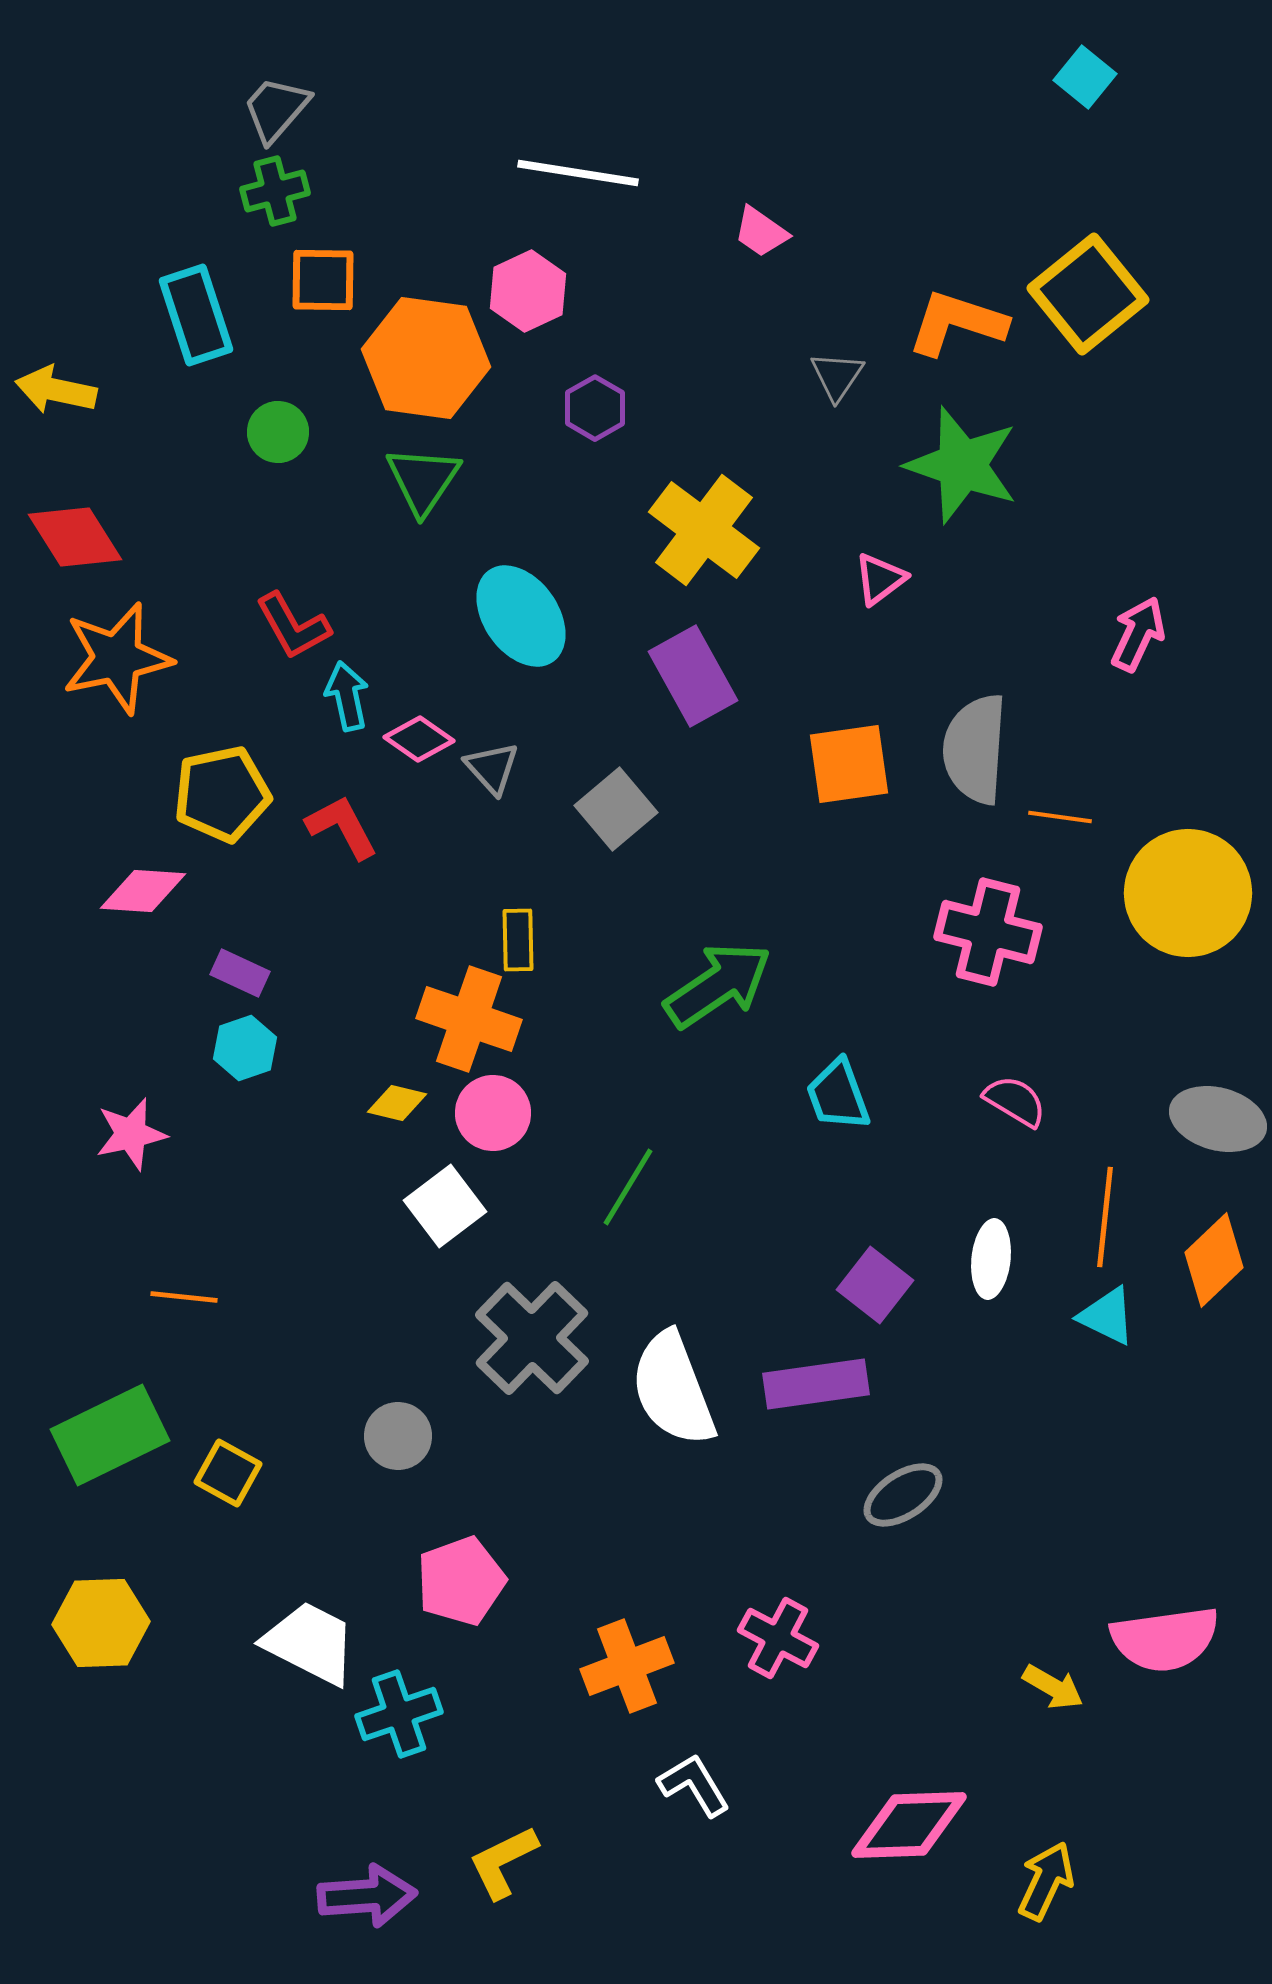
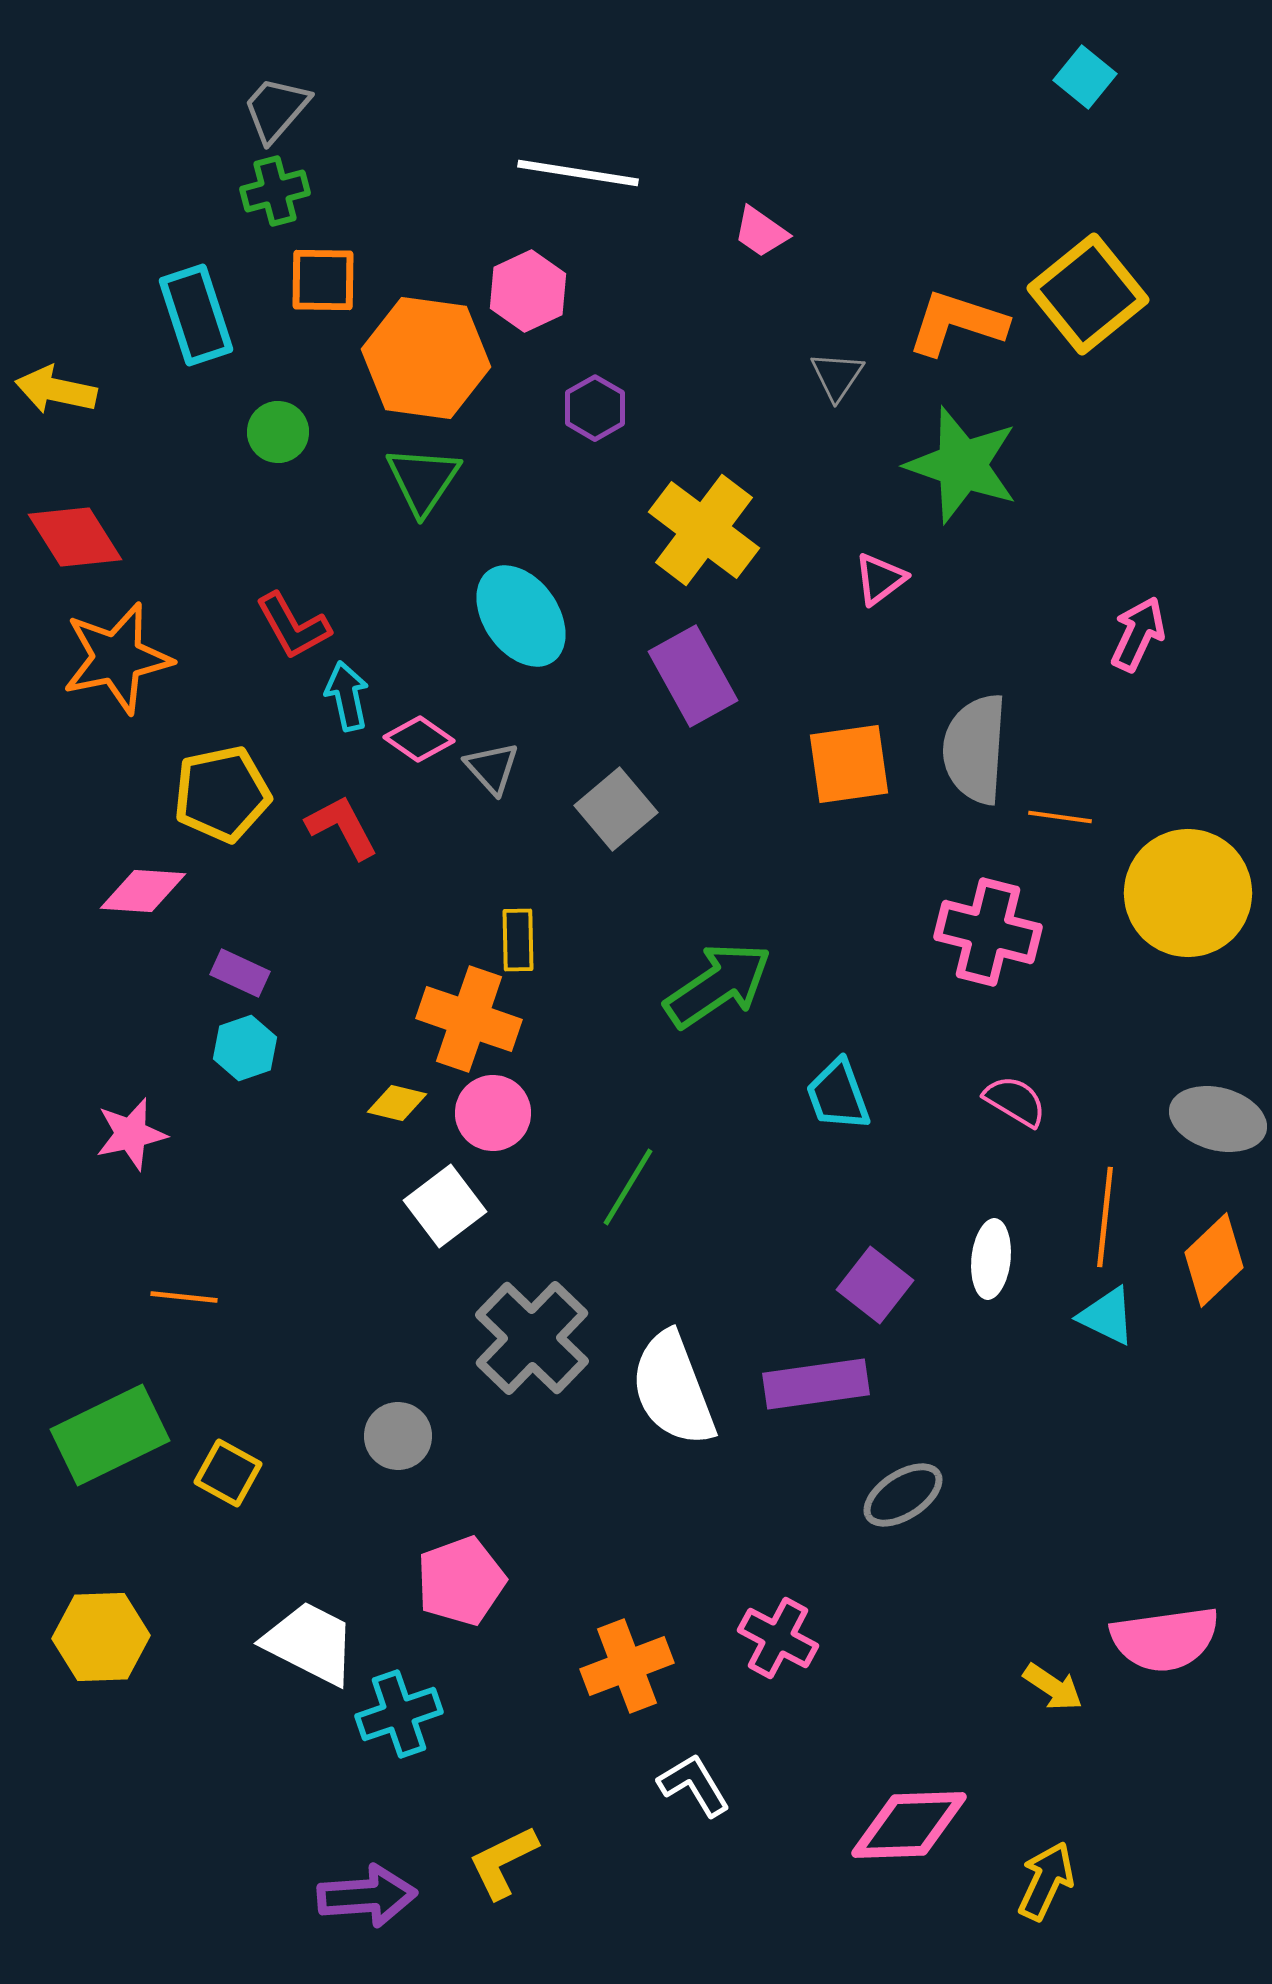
yellow hexagon at (101, 1623): moved 14 px down
yellow arrow at (1053, 1687): rotated 4 degrees clockwise
